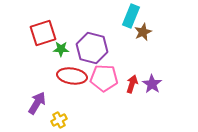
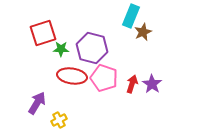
pink pentagon: rotated 16 degrees clockwise
